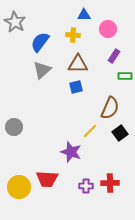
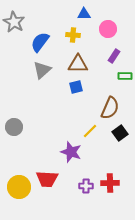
blue triangle: moved 1 px up
gray star: moved 1 px left
